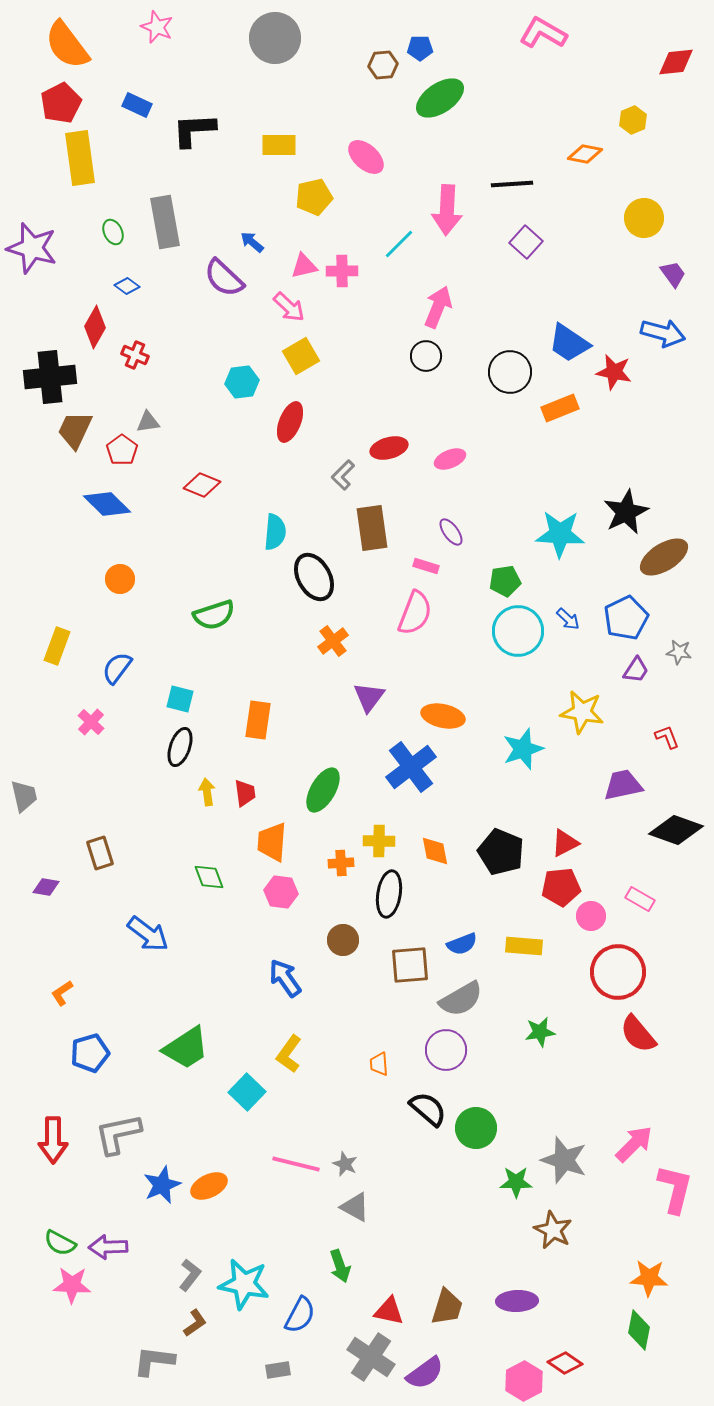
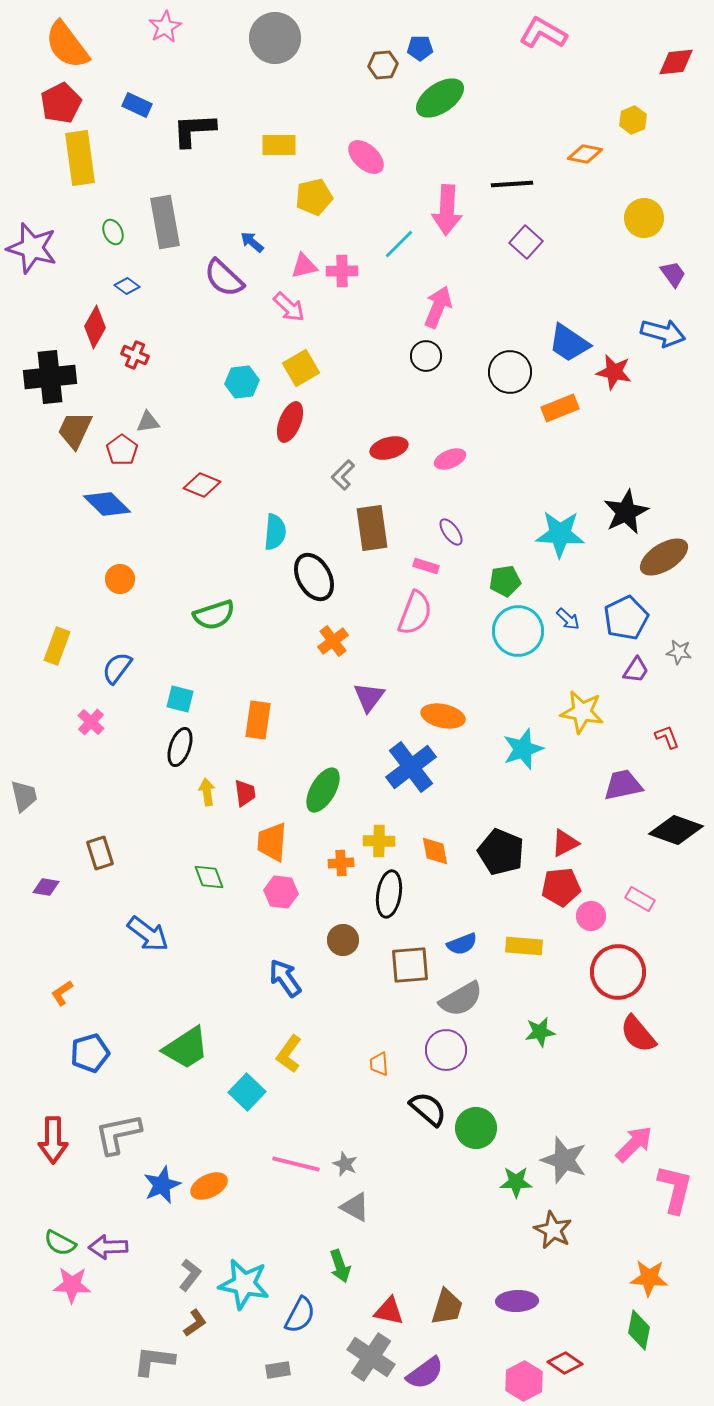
pink star at (157, 27): moved 8 px right; rotated 20 degrees clockwise
yellow square at (301, 356): moved 12 px down
